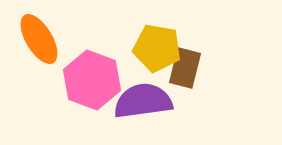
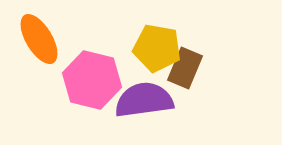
brown rectangle: rotated 9 degrees clockwise
pink hexagon: rotated 6 degrees counterclockwise
purple semicircle: moved 1 px right, 1 px up
